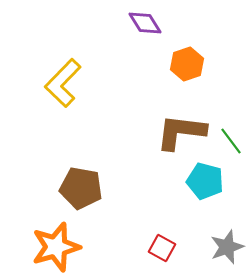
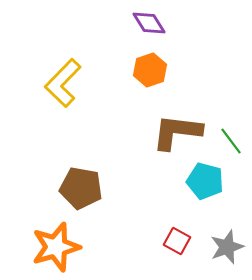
purple diamond: moved 4 px right
orange hexagon: moved 37 px left, 6 px down
brown L-shape: moved 4 px left
red square: moved 15 px right, 7 px up
